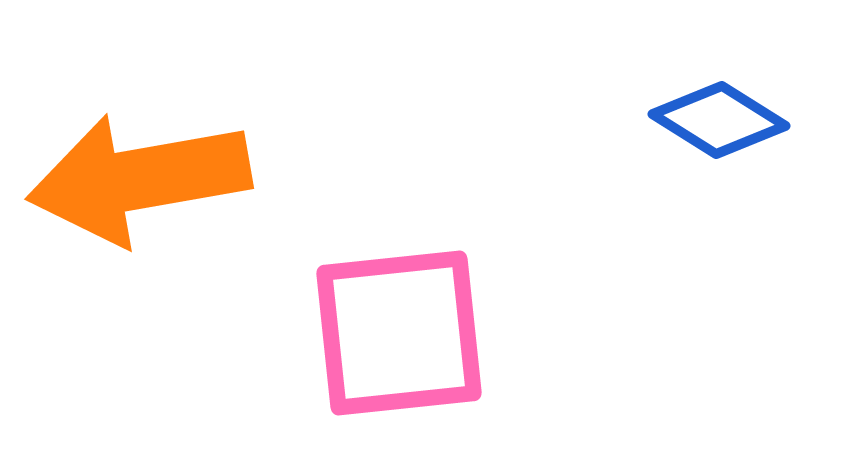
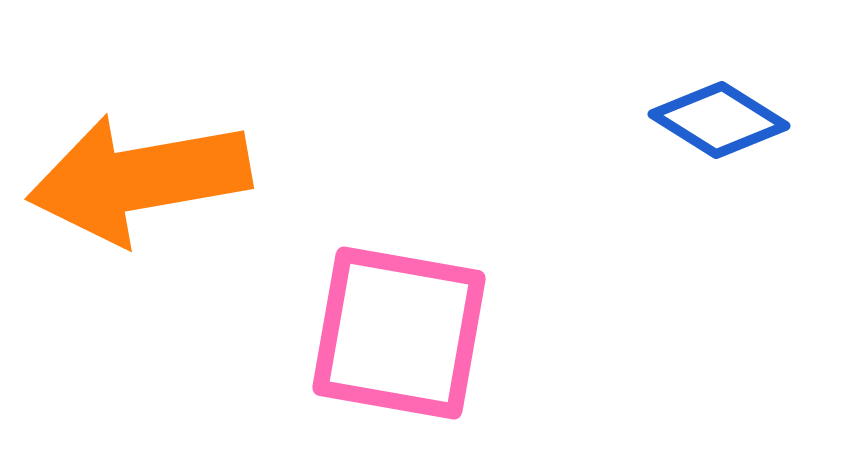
pink square: rotated 16 degrees clockwise
